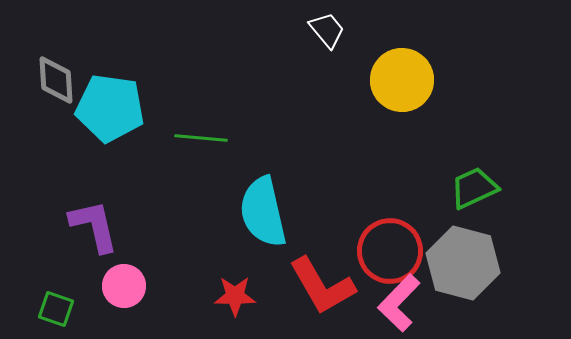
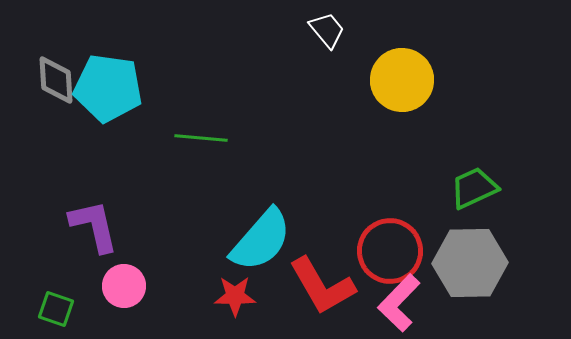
cyan pentagon: moved 2 px left, 20 px up
cyan semicircle: moved 2 px left, 28 px down; rotated 126 degrees counterclockwise
gray hexagon: moved 7 px right; rotated 16 degrees counterclockwise
